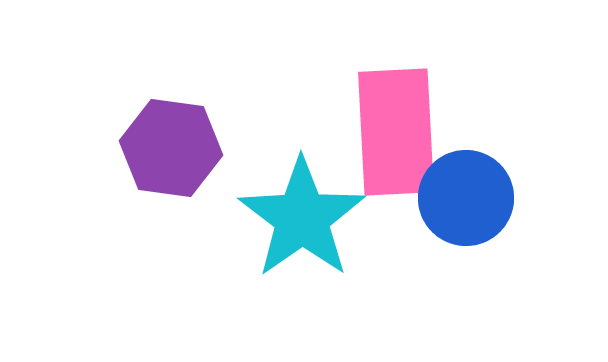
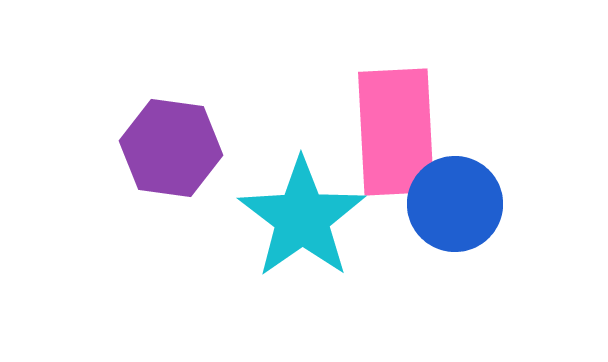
blue circle: moved 11 px left, 6 px down
